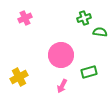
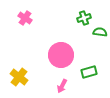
pink cross: rotated 32 degrees counterclockwise
yellow cross: rotated 24 degrees counterclockwise
